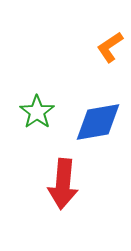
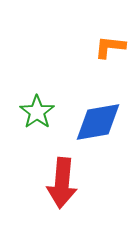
orange L-shape: rotated 40 degrees clockwise
red arrow: moved 1 px left, 1 px up
